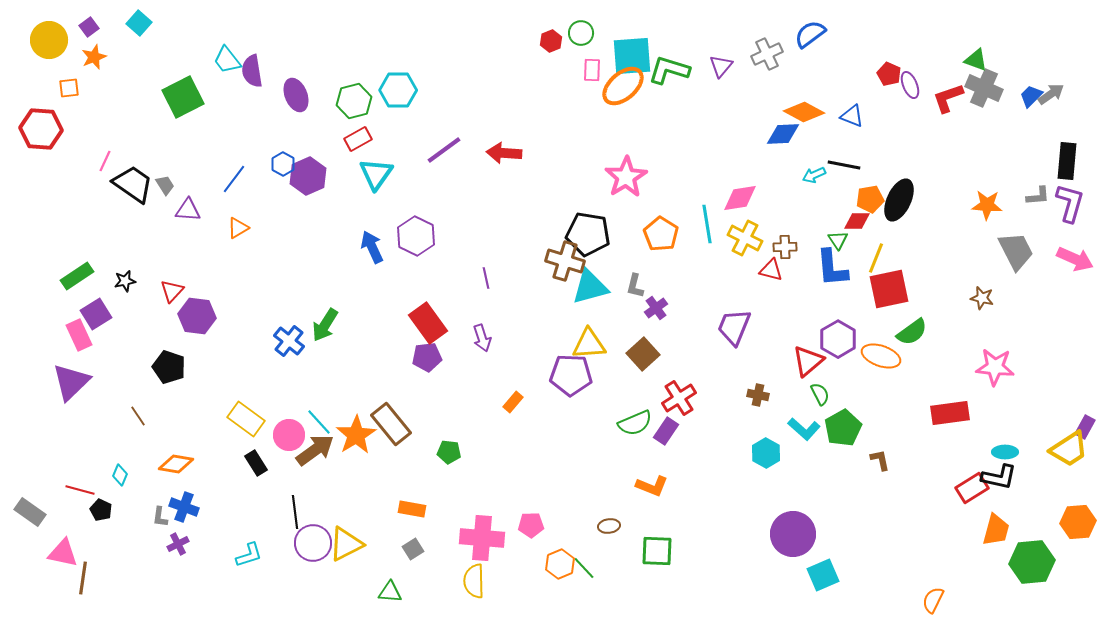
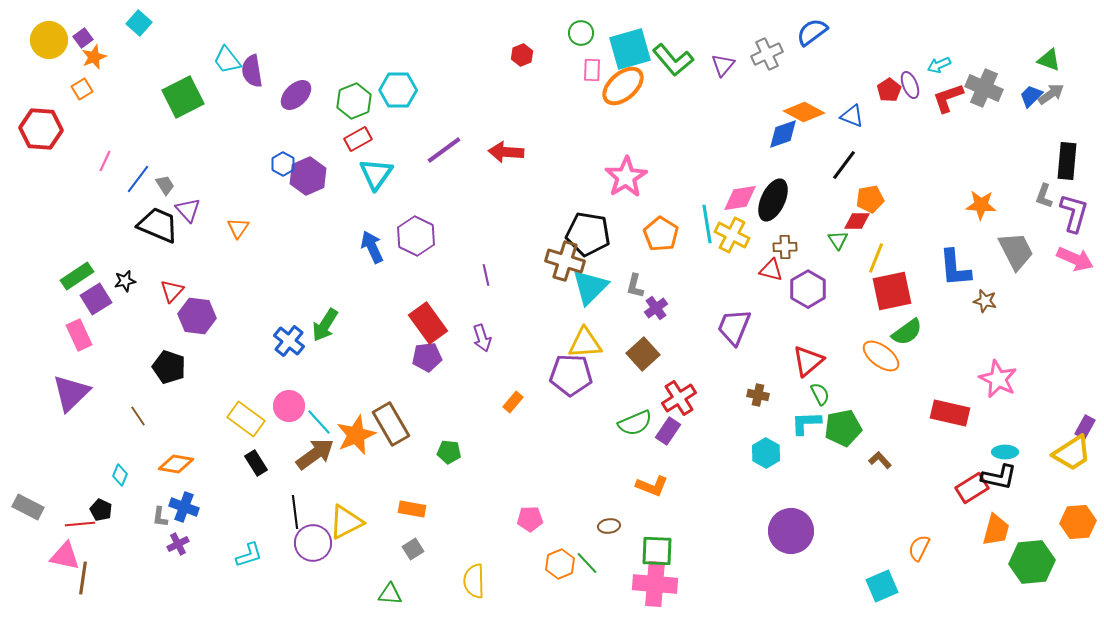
purple square at (89, 27): moved 6 px left, 11 px down
blue semicircle at (810, 34): moved 2 px right, 2 px up
red hexagon at (551, 41): moved 29 px left, 14 px down
cyan square at (632, 56): moved 2 px left, 7 px up; rotated 12 degrees counterclockwise
green triangle at (976, 60): moved 73 px right
purple triangle at (721, 66): moved 2 px right, 1 px up
green L-shape at (669, 70): moved 4 px right, 10 px up; rotated 147 degrees counterclockwise
red pentagon at (889, 74): moved 16 px down; rotated 15 degrees clockwise
orange square at (69, 88): moved 13 px right, 1 px down; rotated 25 degrees counterclockwise
purple ellipse at (296, 95): rotated 68 degrees clockwise
green hexagon at (354, 101): rotated 8 degrees counterclockwise
blue diamond at (783, 134): rotated 16 degrees counterclockwise
red arrow at (504, 153): moved 2 px right, 1 px up
black line at (844, 165): rotated 64 degrees counterclockwise
cyan arrow at (814, 175): moved 125 px right, 110 px up
blue line at (234, 179): moved 96 px left
black trapezoid at (133, 184): moved 25 px right, 41 px down; rotated 12 degrees counterclockwise
gray L-shape at (1038, 196): moved 6 px right; rotated 115 degrees clockwise
black ellipse at (899, 200): moved 126 px left
purple L-shape at (1070, 203): moved 4 px right, 10 px down
orange star at (987, 205): moved 6 px left
purple triangle at (188, 210): rotated 44 degrees clockwise
orange triangle at (238, 228): rotated 25 degrees counterclockwise
yellow cross at (745, 238): moved 13 px left, 3 px up
blue L-shape at (832, 268): moved 123 px right
purple line at (486, 278): moved 3 px up
cyan triangle at (590, 287): rotated 30 degrees counterclockwise
red square at (889, 289): moved 3 px right, 2 px down
brown star at (982, 298): moved 3 px right, 3 px down
purple square at (96, 314): moved 15 px up
green semicircle at (912, 332): moved 5 px left
purple hexagon at (838, 339): moved 30 px left, 50 px up
yellow triangle at (589, 344): moved 4 px left, 1 px up
orange ellipse at (881, 356): rotated 18 degrees clockwise
pink star at (995, 367): moved 3 px right, 12 px down; rotated 21 degrees clockwise
purple triangle at (71, 382): moved 11 px down
red rectangle at (950, 413): rotated 21 degrees clockwise
brown rectangle at (391, 424): rotated 9 degrees clockwise
green pentagon at (843, 428): rotated 18 degrees clockwise
cyan L-shape at (804, 429): moved 2 px right, 6 px up; rotated 136 degrees clockwise
purple rectangle at (666, 431): moved 2 px right
pink circle at (289, 435): moved 29 px up
orange star at (356, 435): rotated 9 degrees clockwise
yellow trapezoid at (1069, 449): moved 3 px right, 4 px down
brown arrow at (315, 450): moved 4 px down
brown L-shape at (880, 460): rotated 30 degrees counterclockwise
red line at (80, 490): moved 34 px down; rotated 20 degrees counterclockwise
gray rectangle at (30, 512): moved 2 px left, 5 px up; rotated 8 degrees counterclockwise
pink pentagon at (531, 525): moved 1 px left, 6 px up
purple circle at (793, 534): moved 2 px left, 3 px up
pink cross at (482, 538): moved 173 px right, 46 px down
yellow triangle at (346, 544): moved 22 px up
pink triangle at (63, 553): moved 2 px right, 3 px down
green line at (584, 568): moved 3 px right, 5 px up
cyan square at (823, 575): moved 59 px right, 11 px down
green triangle at (390, 592): moved 2 px down
orange semicircle at (933, 600): moved 14 px left, 52 px up
